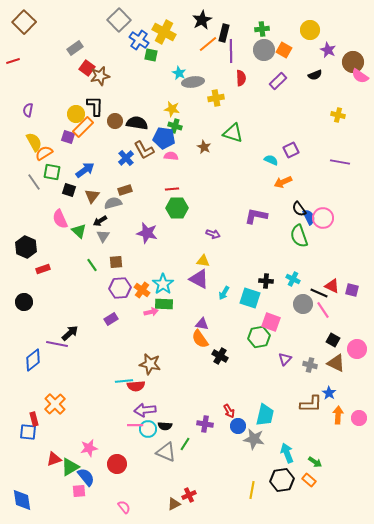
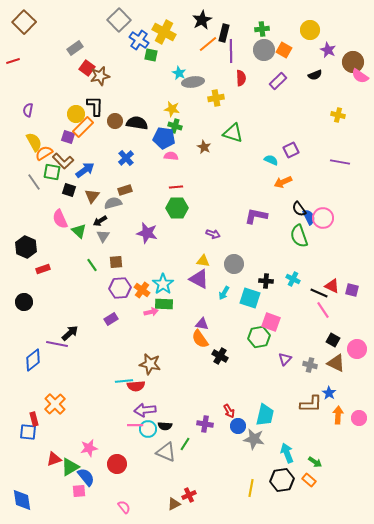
brown L-shape at (144, 150): moved 81 px left, 11 px down; rotated 15 degrees counterclockwise
red line at (172, 189): moved 4 px right, 2 px up
gray circle at (303, 304): moved 69 px left, 40 px up
yellow line at (252, 490): moved 1 px left, 2 px up
